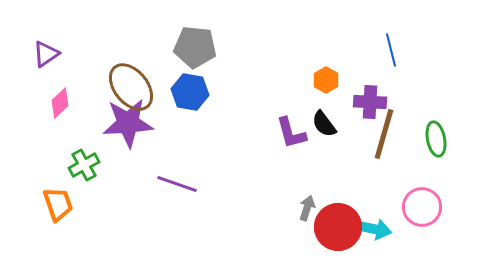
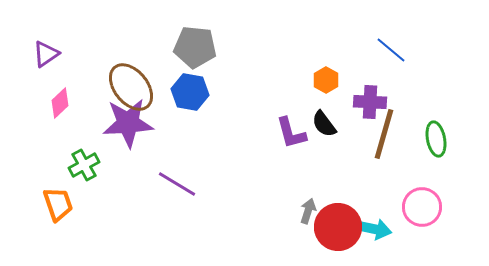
blue line: rotated 36 degrees counterclockwise
purple line: rotated 12 degrees clockwise
gray arrow: moved 1 px right, 3 px down
